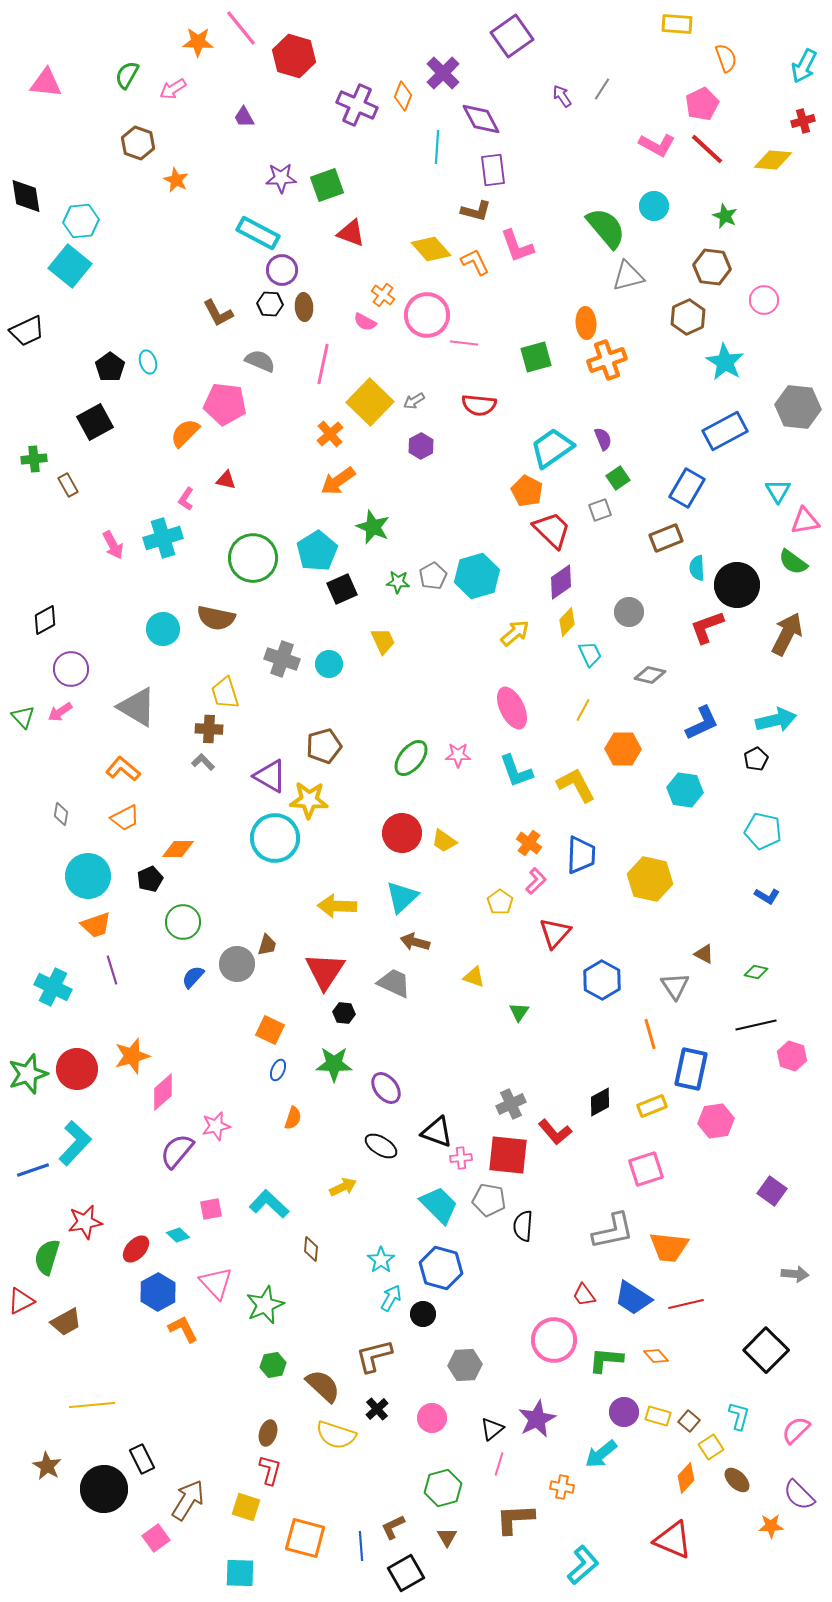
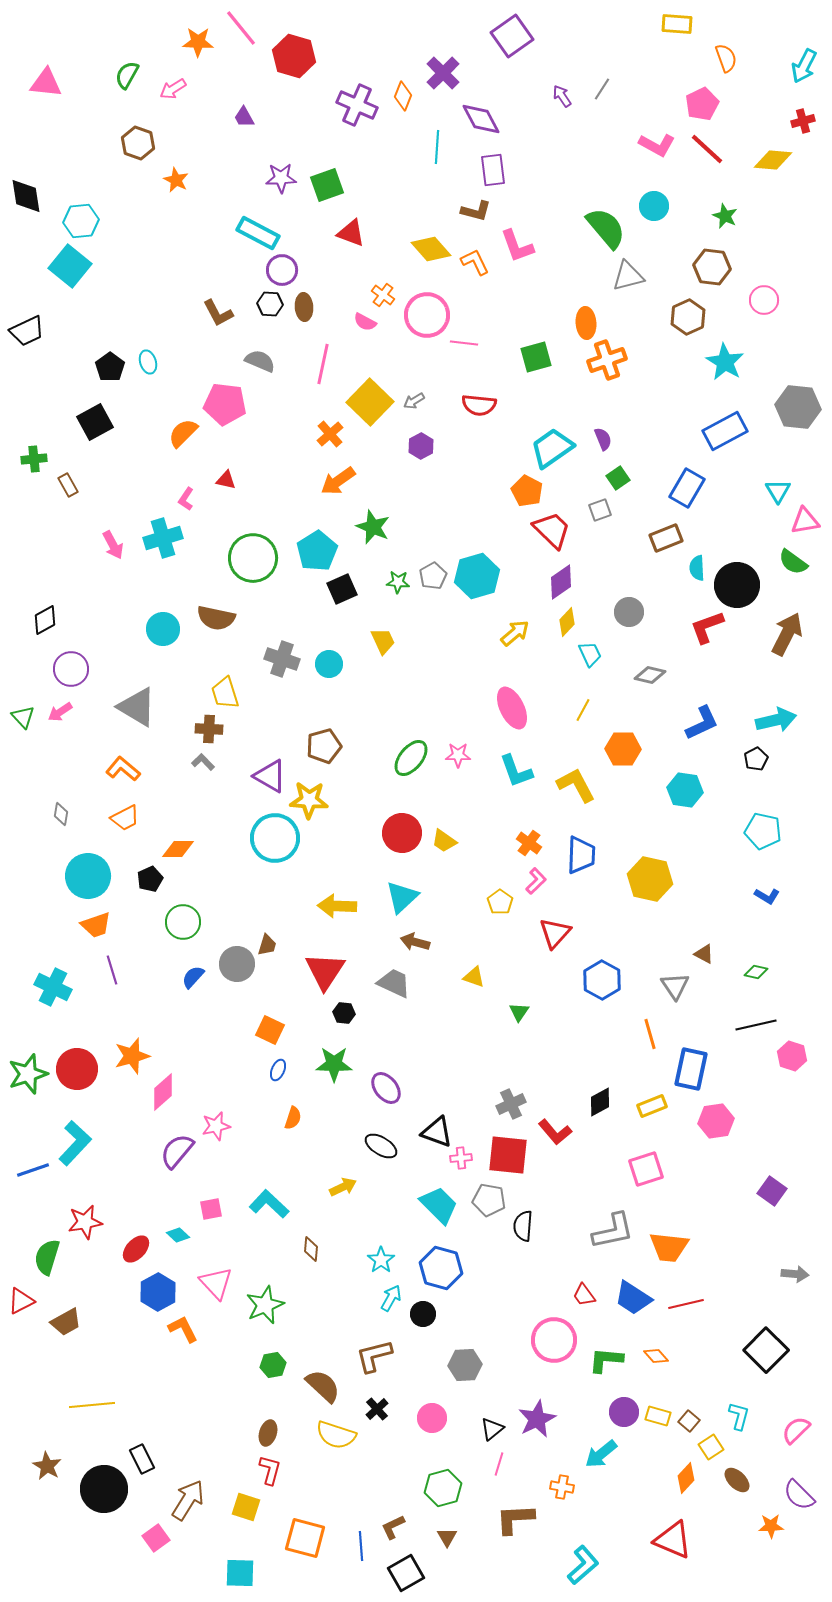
orange semicircle at (185, 433): moved 2 px left
